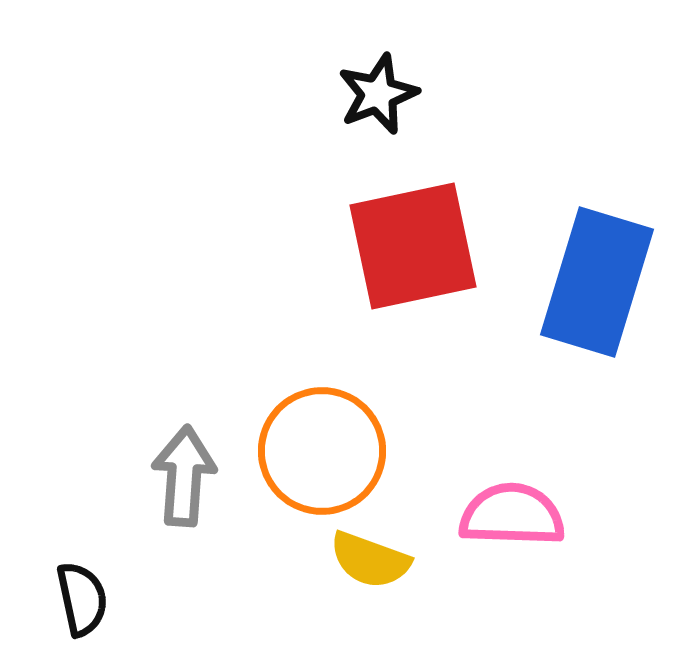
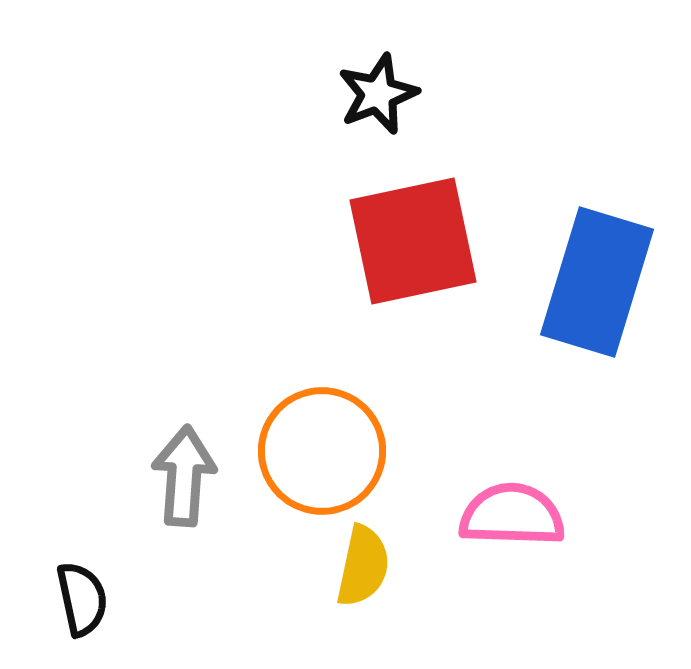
red square: moved 5 px up
yellow semicircle: moved 7 px left, 6 px down; rotated 98 degrees counterclockwise
